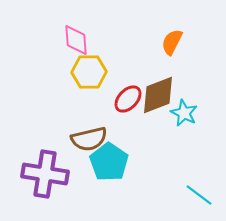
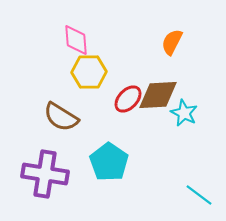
brown diamond: rotated 18 degrees clockwise
brown semicircle: moved 28 px left, 22 px up; rotated 45 degrees clockwise
